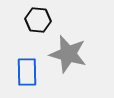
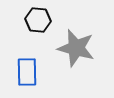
gray star: moved 8 px right, 6 px up
